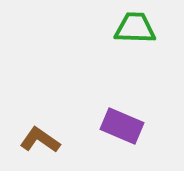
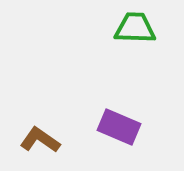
purple rectangle: moved 3 px left, 1 px down
